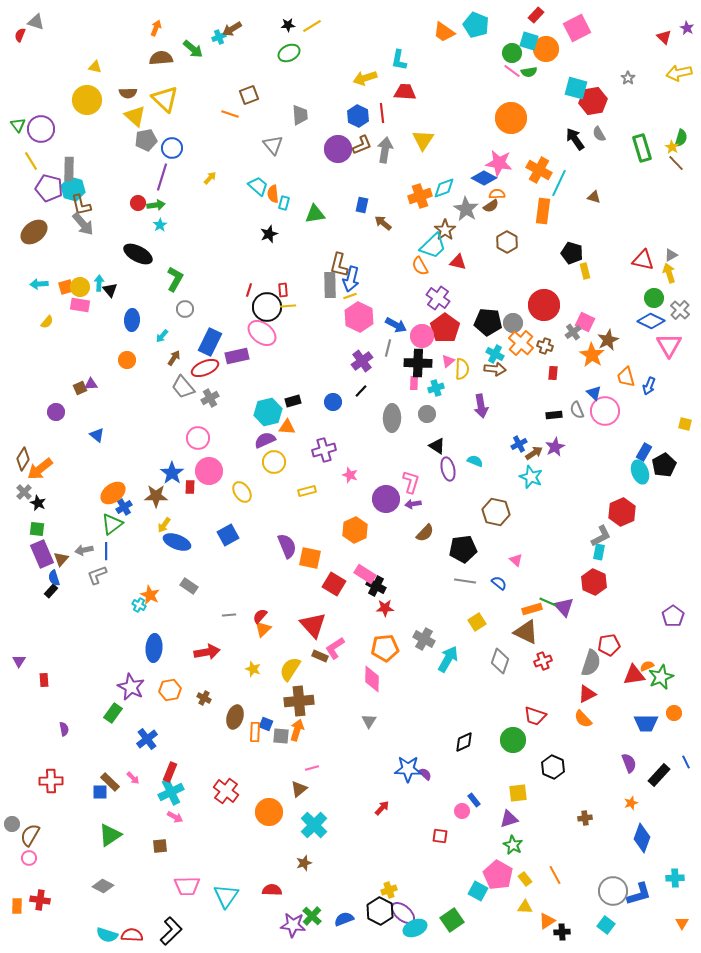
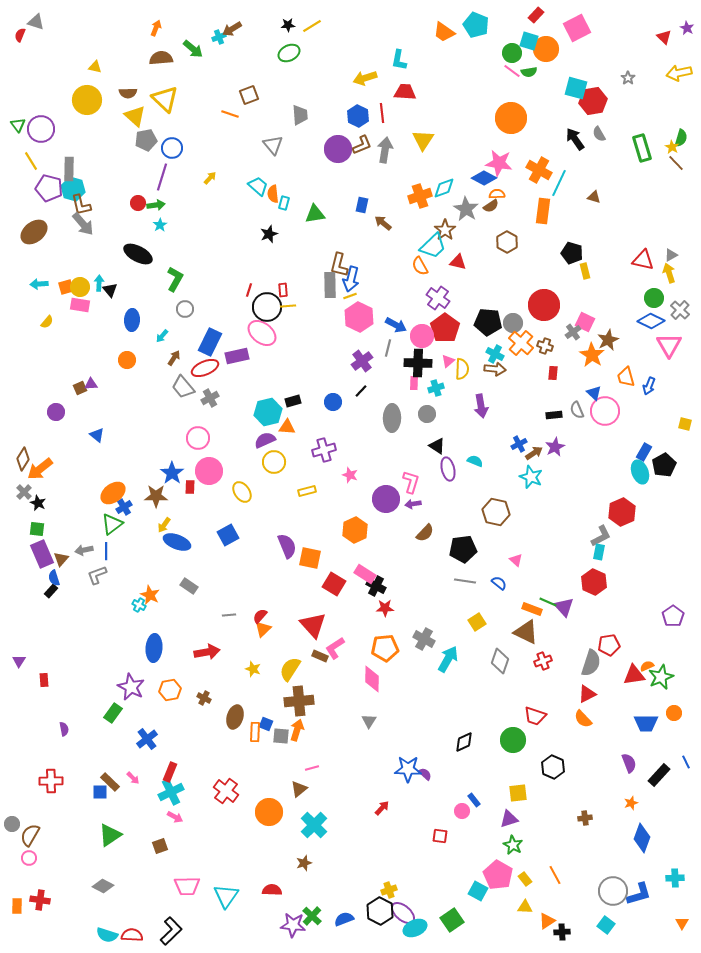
orange rectangle at (532, 609): rotated 36 degrees clockwise
brown square at (160, 846): rotated 14 degrees counterclockwise
